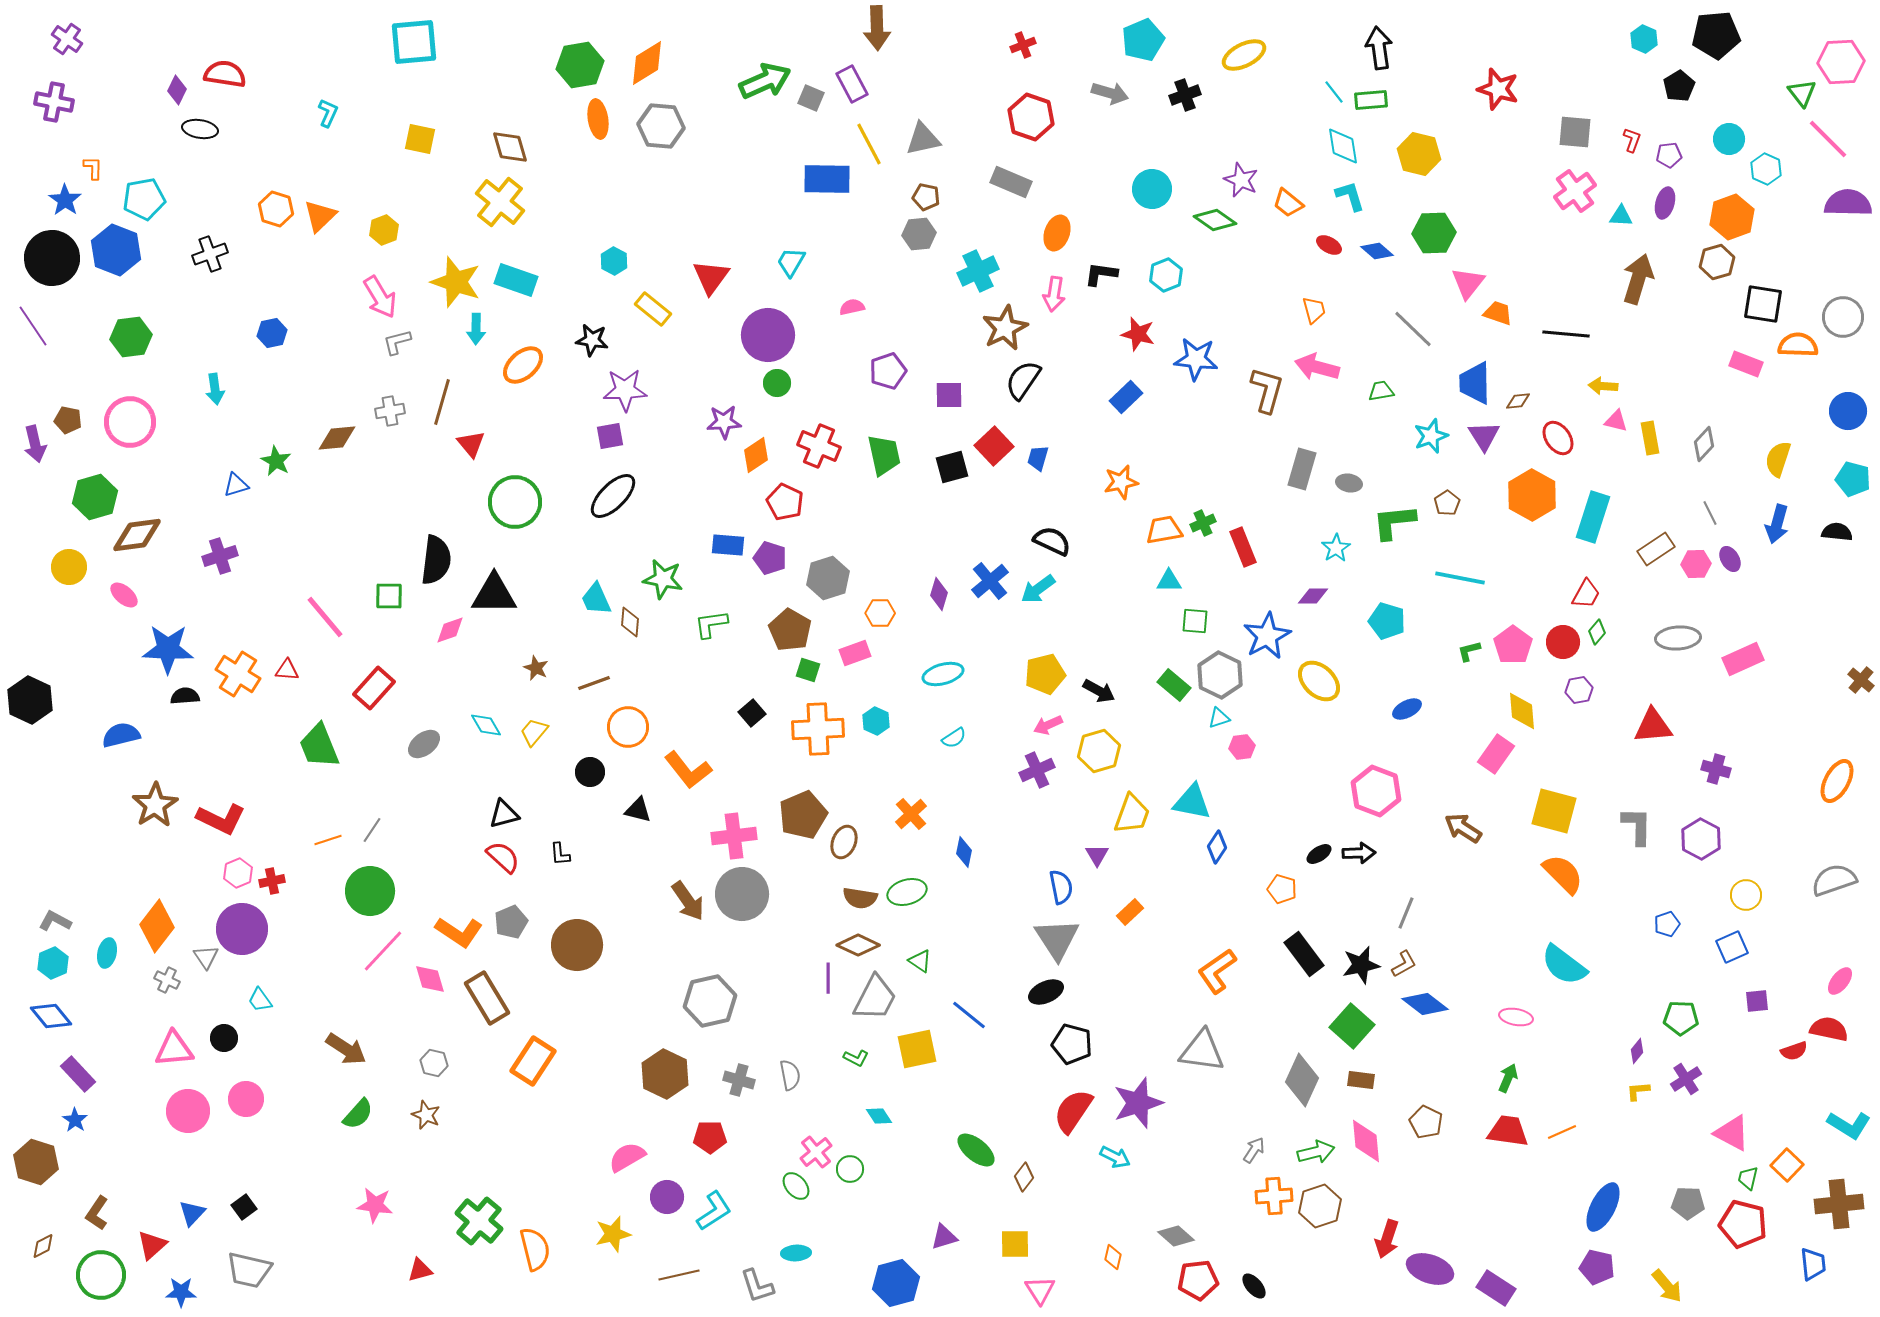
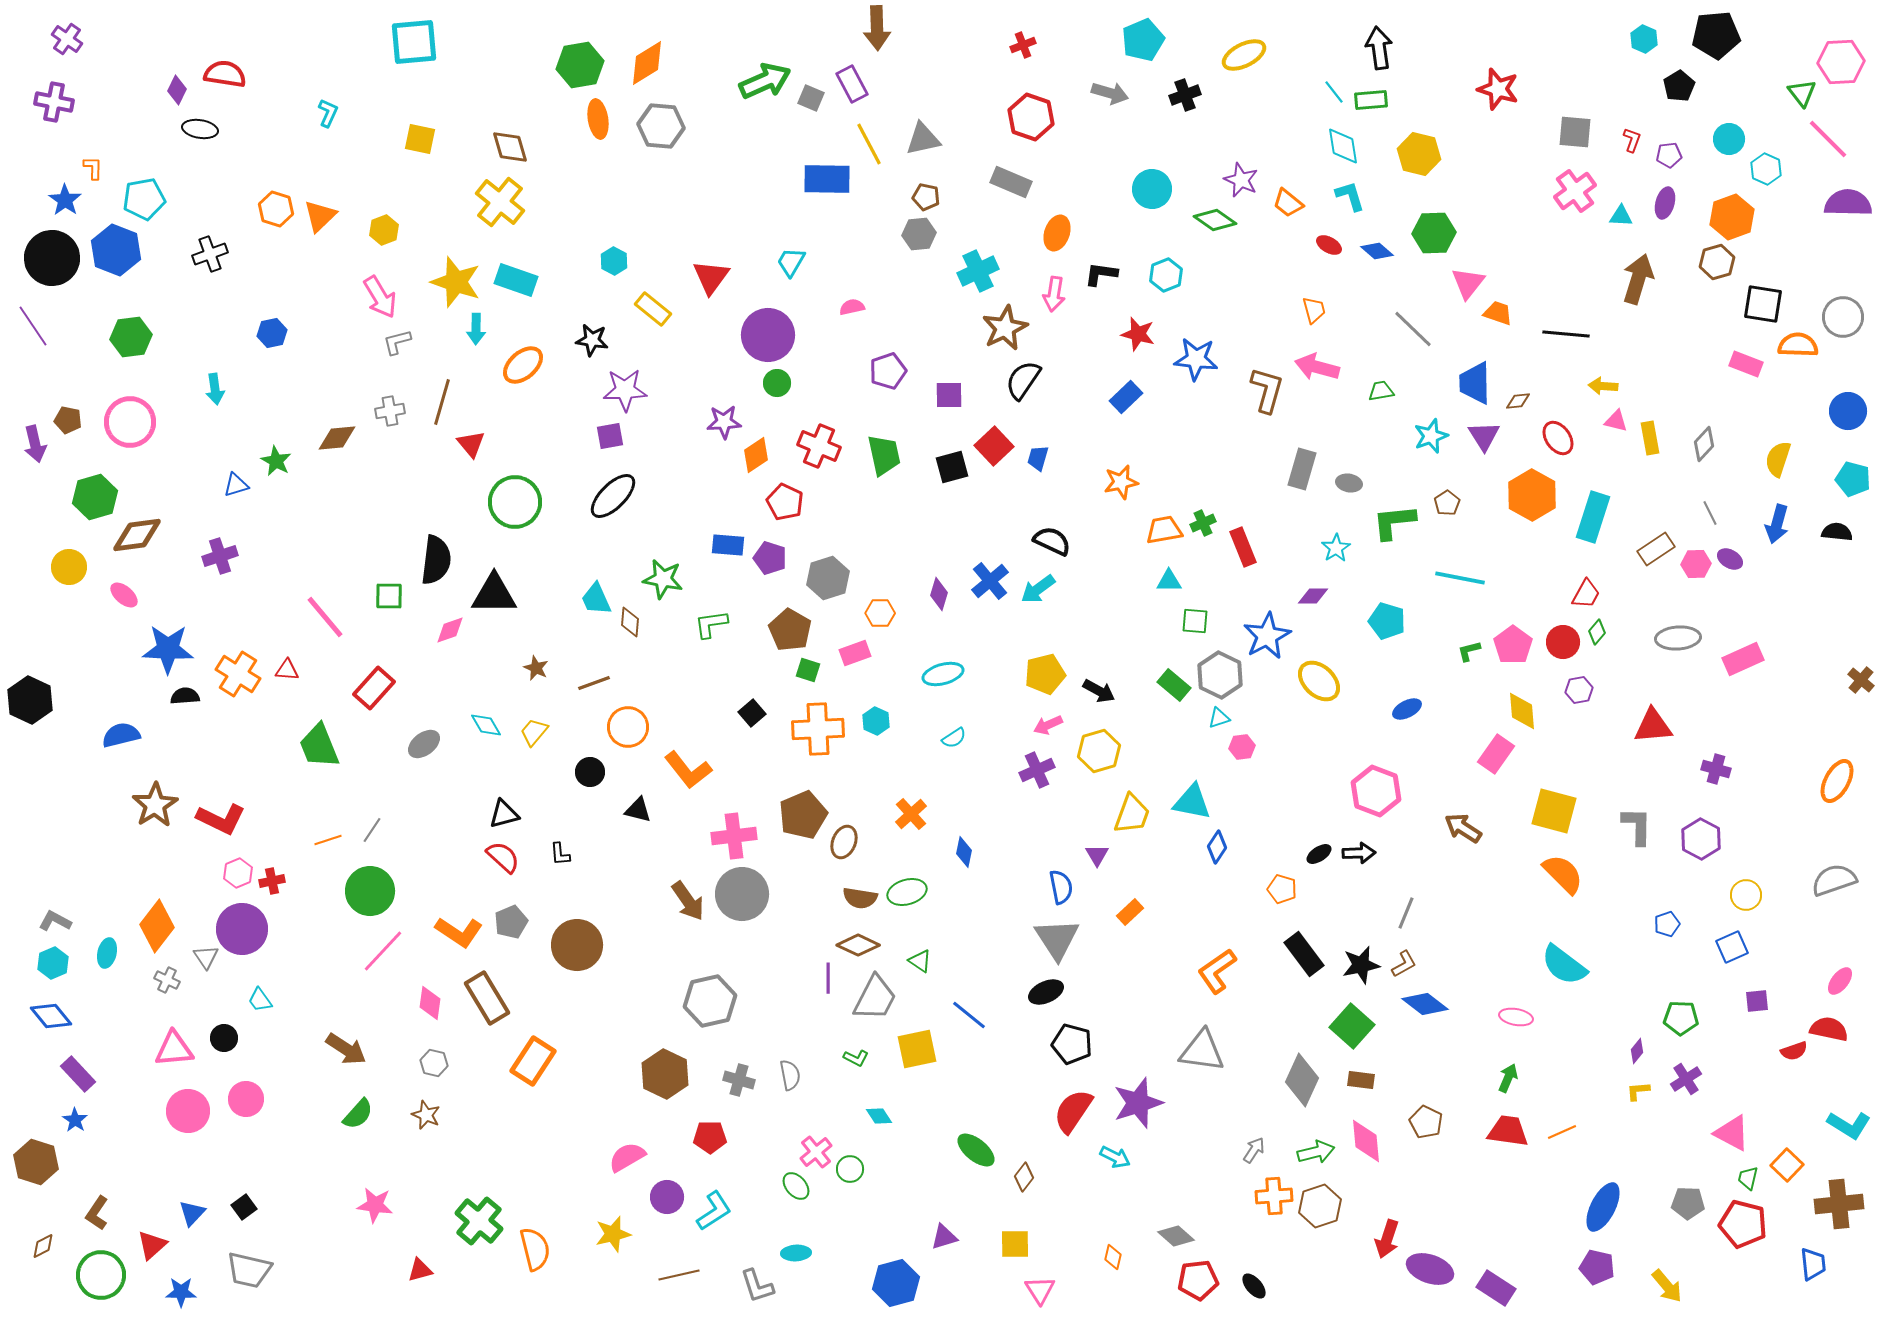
purple ellipse at (1730, 559): rotated 30 degrees counterclockwise
pink diamond at (430, 979): moved 24 px down; rotated 24 degrees clockwise
